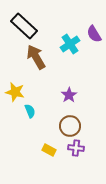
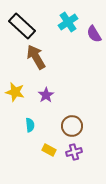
black rectangle: moved 2 px left
cyan cross: moved 2 px left, 22 px up
purple star: moved 23 px left
cyan semicircle: moved 14 px down; rotated 16 degrees clockwise
brown circle: moved 2 px right
purple cross: moved 2 px left, 4 px down; rotated 21 degrees counterclockwise
